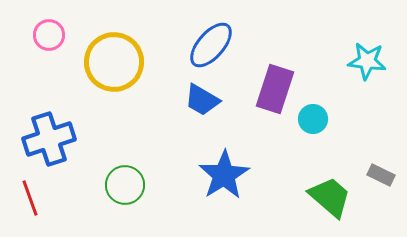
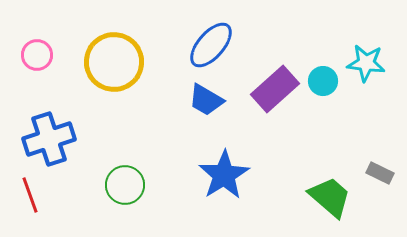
pink circle: moved 12 px left, 20 px down
cyan star: moved 1 px left, 2 px down
purple rectangle: rotated 30 degrees clockwise
blue trapezoid: moved 4 px right
cyan circle: moved 10 px right, 38 px up
gray rectangle: moved 1 px left, 2 px up
red line: moved 3 px up
